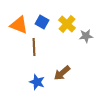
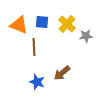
blue square: rotated 24 degrees counterclockwise
